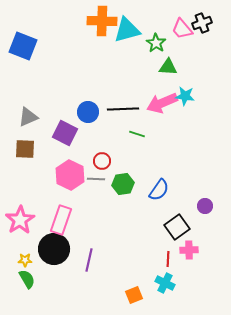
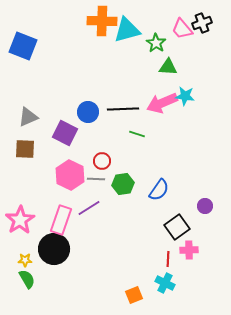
purple line: moved 52 px up; rotated 45 degrees clockwise
